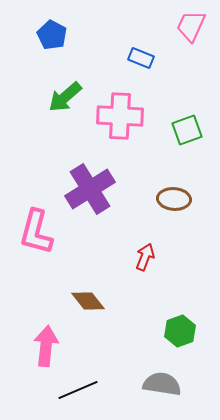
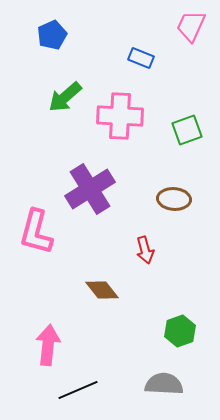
blue pentagon: rotated 20 degrees clockwise
red arrow: moved 7 px up; rotated 144 degrees clockwise
brown diamond: moved 14 px right, 11 px up
pink arrow: moved 2 px right, 1 px up
gray semicircle: moved 2 px right; rotated 6 degrees counterclockwise
